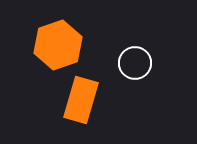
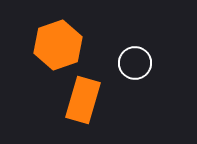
orange rectangle: moved 2 px right
